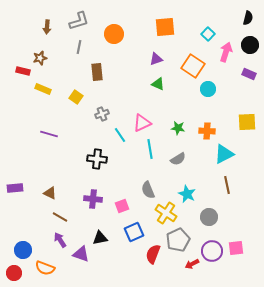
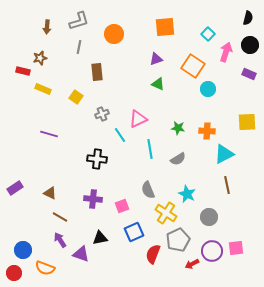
pink triangle at (142, 123): moved 4 px left, 4 px up
purple rectangle at (15, 188): rotated 28 degrees counterclockwise
